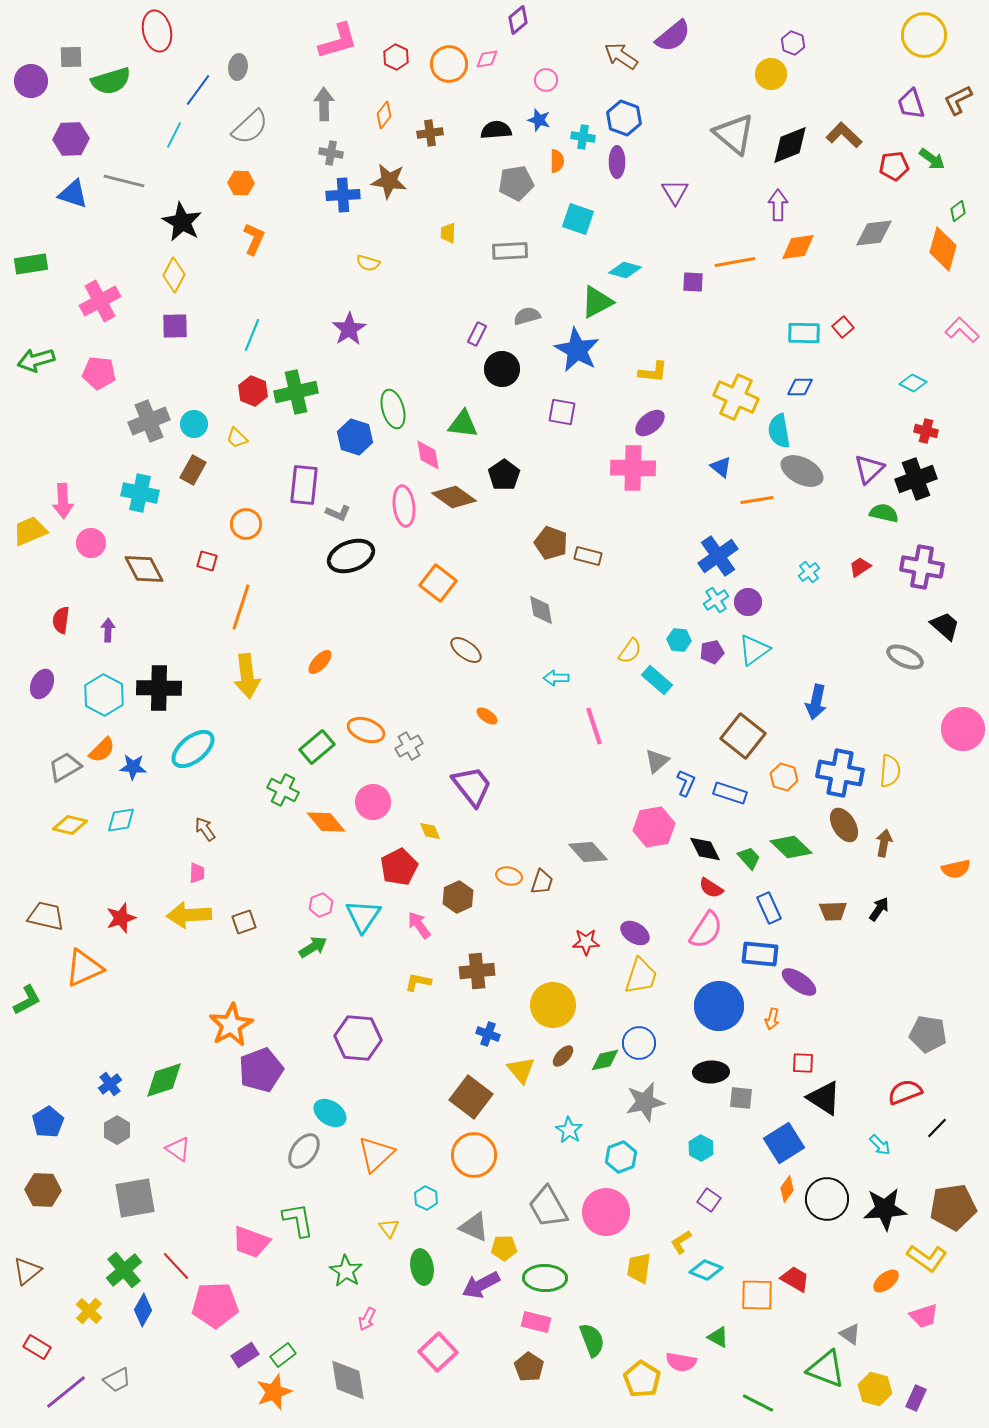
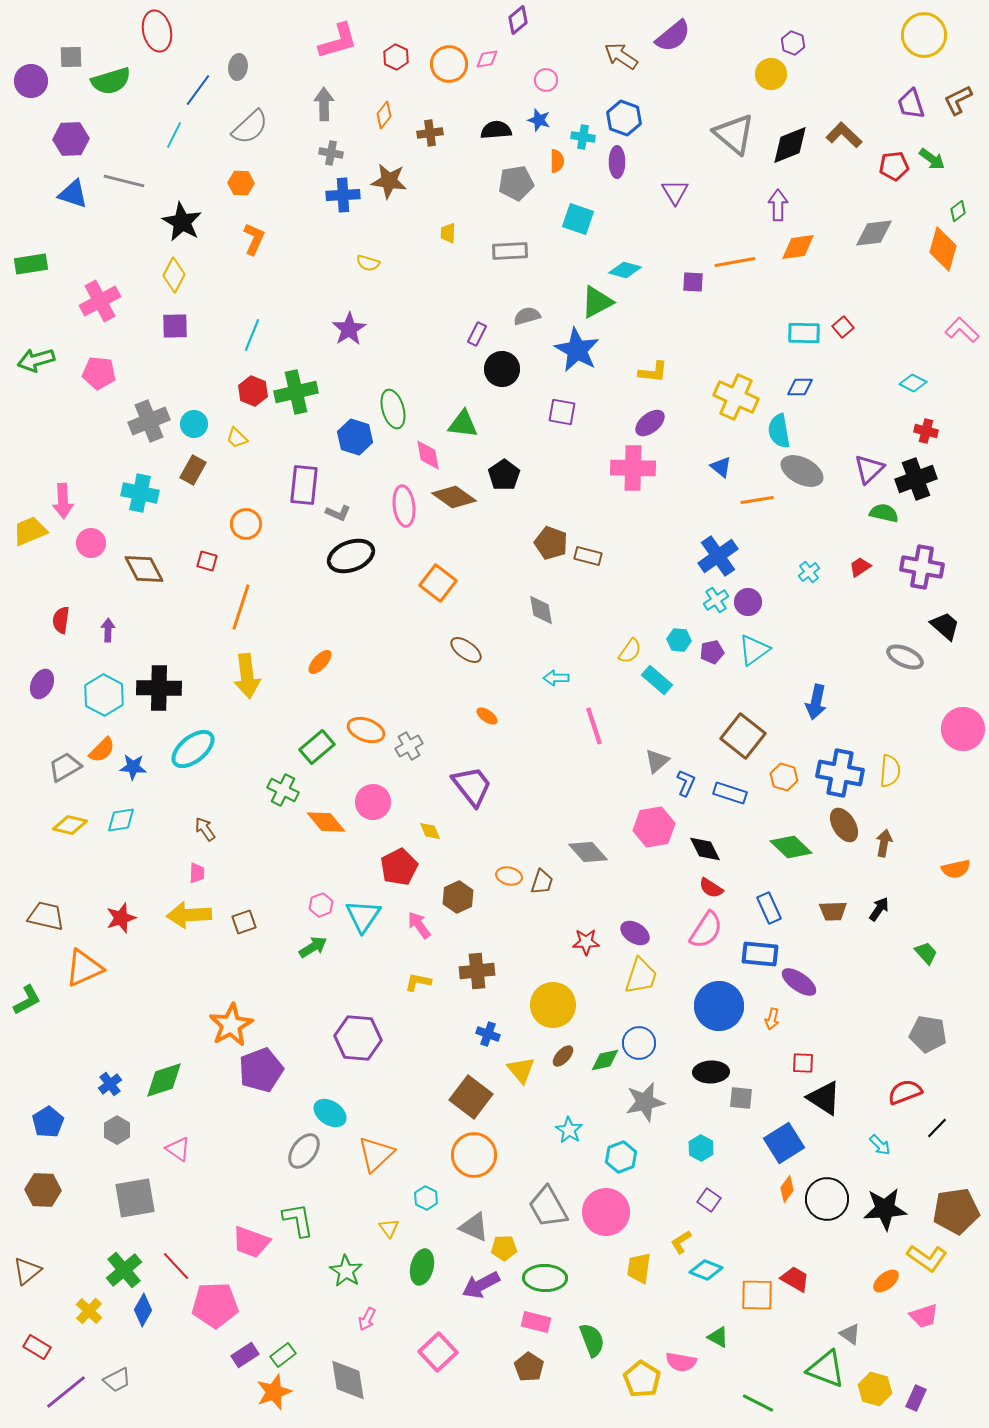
green trapezoid at (749, 858): moved 177 px right, 95 px down
brown pentagon at (953, 1207): moved 3 px right, 4 px down
green ellipse at (422, 1267): rotated 24 degrees clockwise
